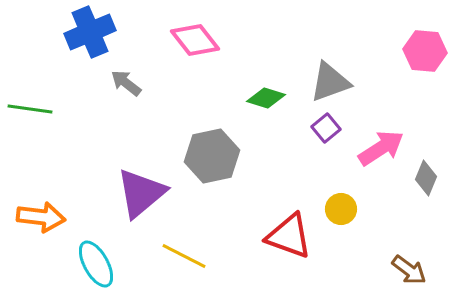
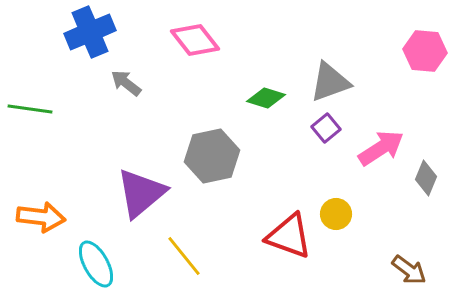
yellow circle: moved 5 px left, 5 px down
yellow line: rotated 24 degrees clockwise
